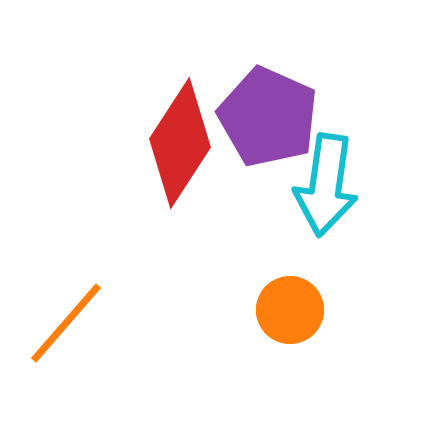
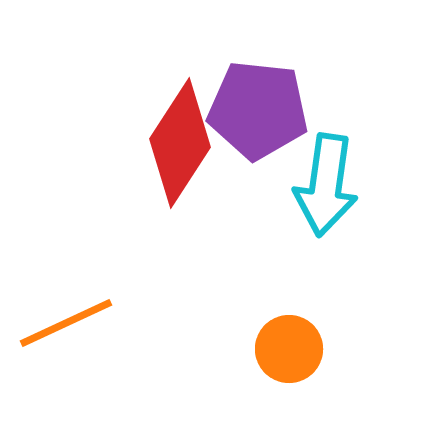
purple pentagon: moved 10 px left, 7 px up; rotated 18 degrees counterclockwise
orange circle: moved 1 px left, 39 px down
orange line: rotated 24 degrees clockwise
